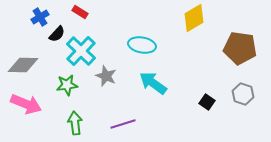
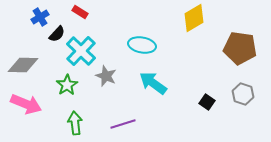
green star: rotated 25 degrees counterclockwise
